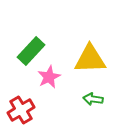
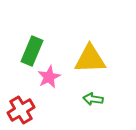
green rectangle: moved 1 px right; rotated 20 degrees counterclockwise
